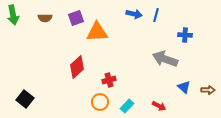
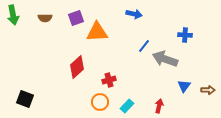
blue line: moved 12 px left, 31 px down; rotated 24 degrees clockwise
blue triangle: moved 1 px up; rotated 24 degrees clockwise
black square: rotated 18 degrees counterclockwise
red arrow: rotated 104 degrees counterclockwise
